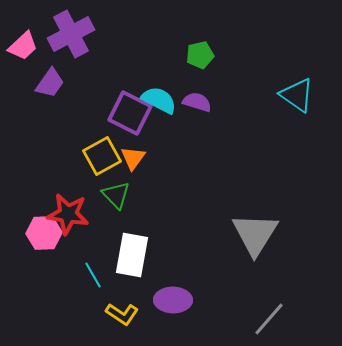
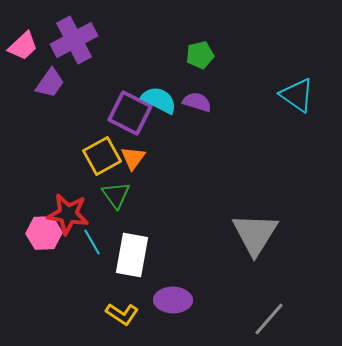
purple cross: moved 3 px right, 6 px down
green triangle: rotated 8 degrees clockwise
cyan line: moved 1 px left, 33 px up
